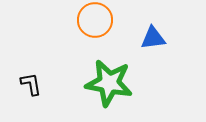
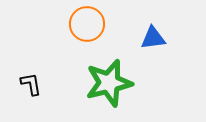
orange circle: moved 8 px left, 4 px down
green star: rotated 24 degrees counterclockwise
